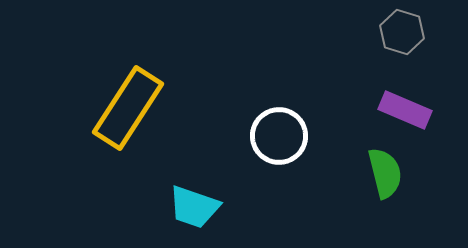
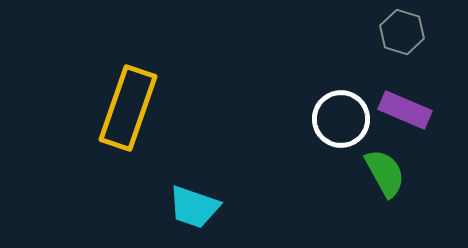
yellow rectangle: rotated 14 degrees counterclockwise
white circle: moved 62 px right, 17 px up
green semicircle: rotated 15 degrees counterclockwise
